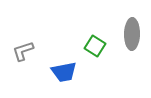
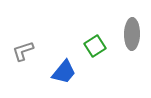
green square: rotated 25 degrees clockwise
blue trapezoid: rotated 40 degrees counterclockwise
